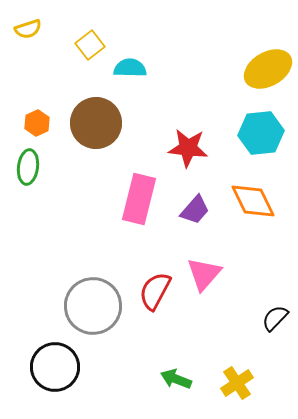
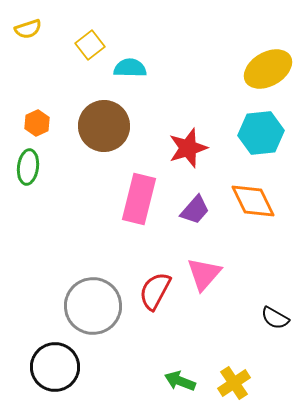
brown circle: moved 8 px right, 3 px down
red star: rotated 24 degrees counterclockwise
black semicircle: rotated 104 degrees counterclockwise
green arrow: moved 4 px right, 2 px down
yellow cross: moved 3 px left
